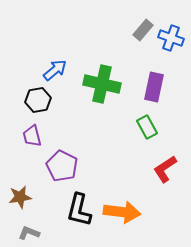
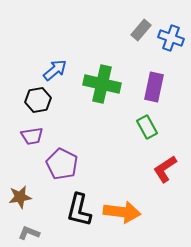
gray rectangle: moved 2 px left
purple trapezoid: rotated 85 degrees counterclockwise
purple pentagon: moved 2 px up
